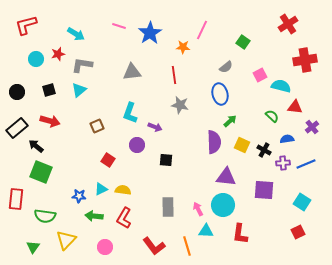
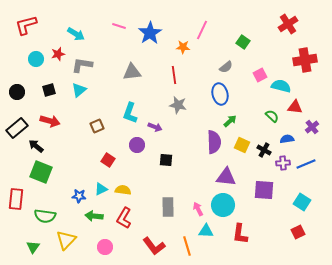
gray star at (180, 105): moved 2 px left
